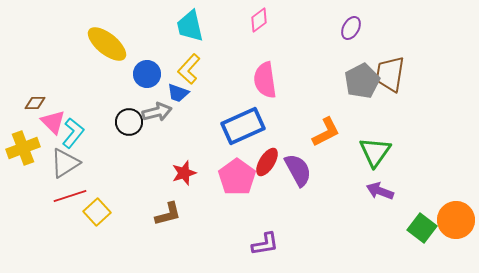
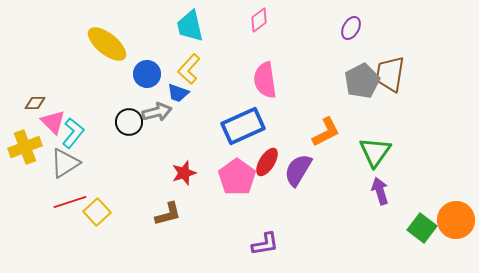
yellow cross: moved 2 px right, 1 px up
purple semicircle: rotated 120 degrees counterclockwise
purple arrow: rotated 52 degrees clockwise
red line: moved 6 px down
